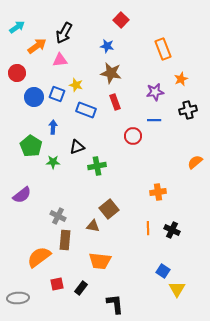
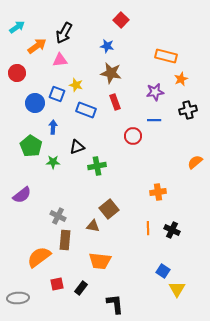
orange rectangle at (163, 49): moved 3 px right, 7 px down; rotated 55 degrees counterclockwise
blue circle at (34, 97): moved 1 px right, 6 px down
